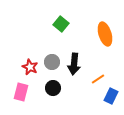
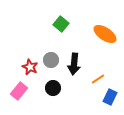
orange ellipse: rotated 40 degrees counterclockwise
gray circle: moved 1 px left, 2 px up
pink rectangle: moved 2 px left, 1 px up; rotated 24 degrees clockwise
blue rectangle: moved 1 px left, 1 px down
